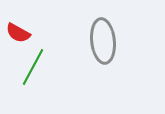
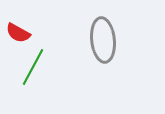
gray ellipse: moved 1 px up
